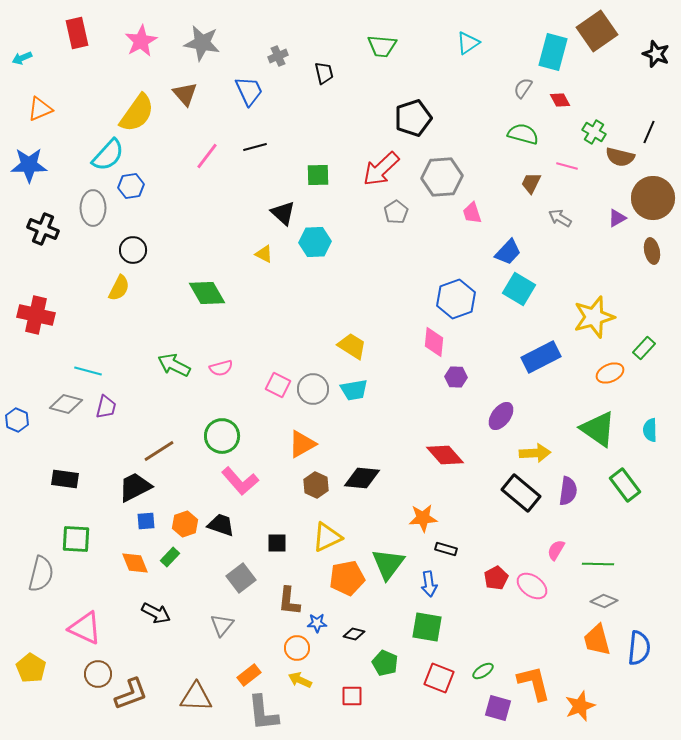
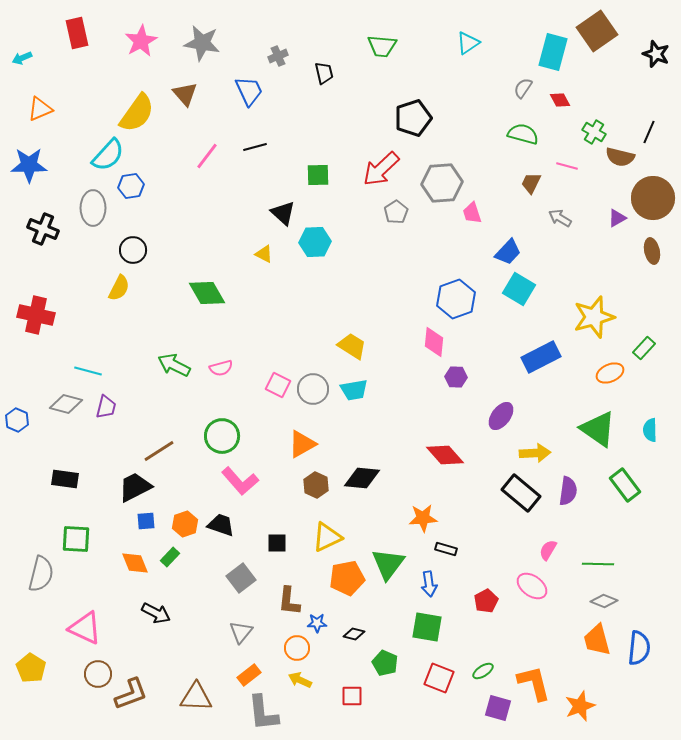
gray hexagon at (442, 177): moved 6 px down
pink semicircle at (556, 550): moved 8 px left
red pentagon at (496, 578): moved 10 px left, 23 px down
gray triangle at (222, 625): moved 19 px right, 7 px down
